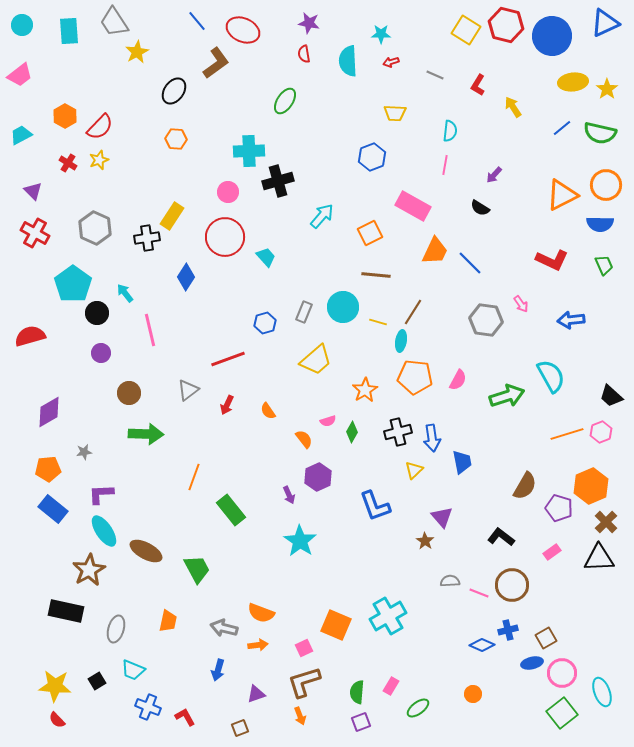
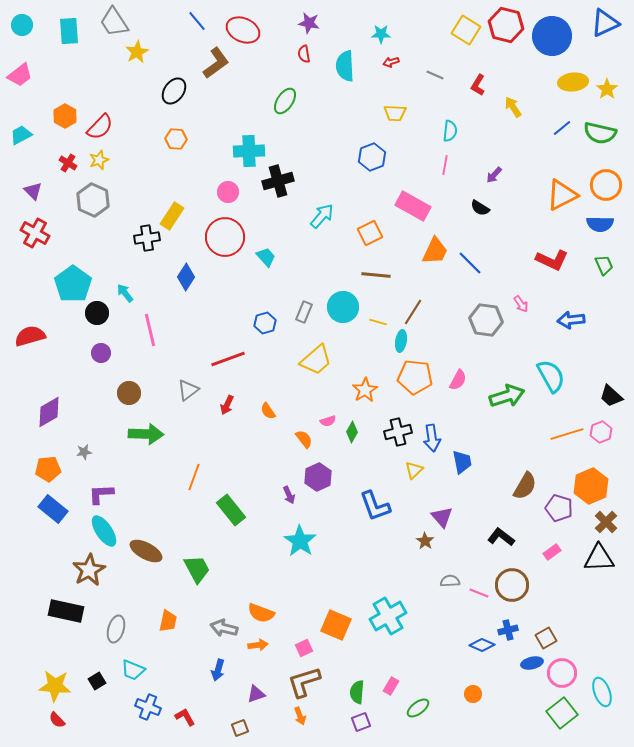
cyan semicircle at (348, 61): moved 3 px left, 5 px down
gray hexagon at (95, 228): moved 2 px left, 28 px up
